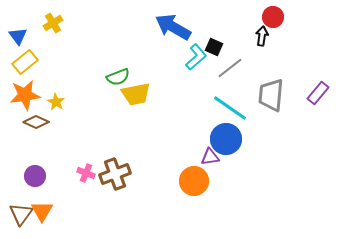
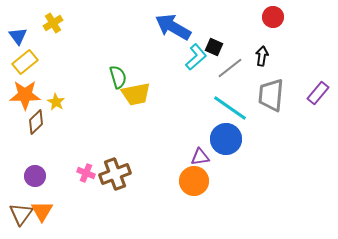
black arrow: moved 20 px down
green semicircle: rotated 85 degrees counterclockwise
orange star: rotated 8 degrees clockwise
brown diamond: rotated 70 degrees counterclockwise
purple triangle: moved 10 px left
